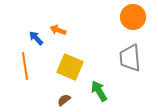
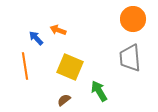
orange circle: moved 2 px down
